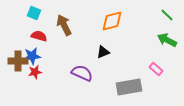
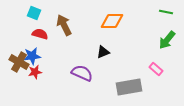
green line: moved 1 px left, 3 px up; rotated 32 degrees counterclockwise
orange diamond: rotated 15 degrees clockwise
red semicircle: moved 1 px right, 2 px up
green arrow: rotated 78 degrees counterclockwise
brown cross: moved 1 px right, 1 px down; rotated 30 degrees clockwise
